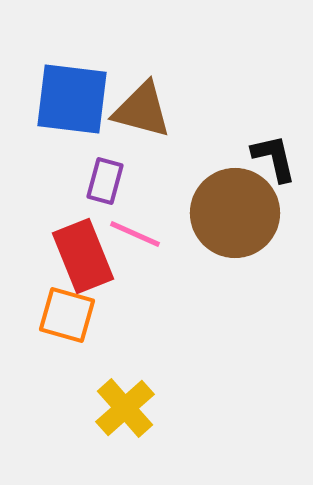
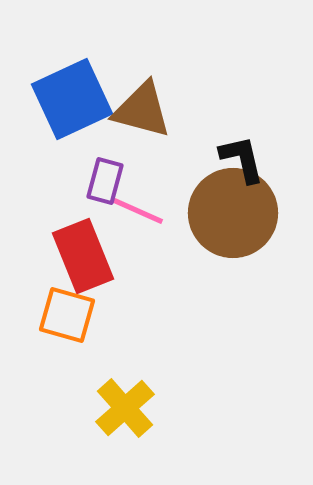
blue square: rotated 32 degrees counterclockwise
black L-shape: moved 32 px left, 1 px down
brown circle: moved 2 px left
pink line: moved 3 px right, 23 px up
